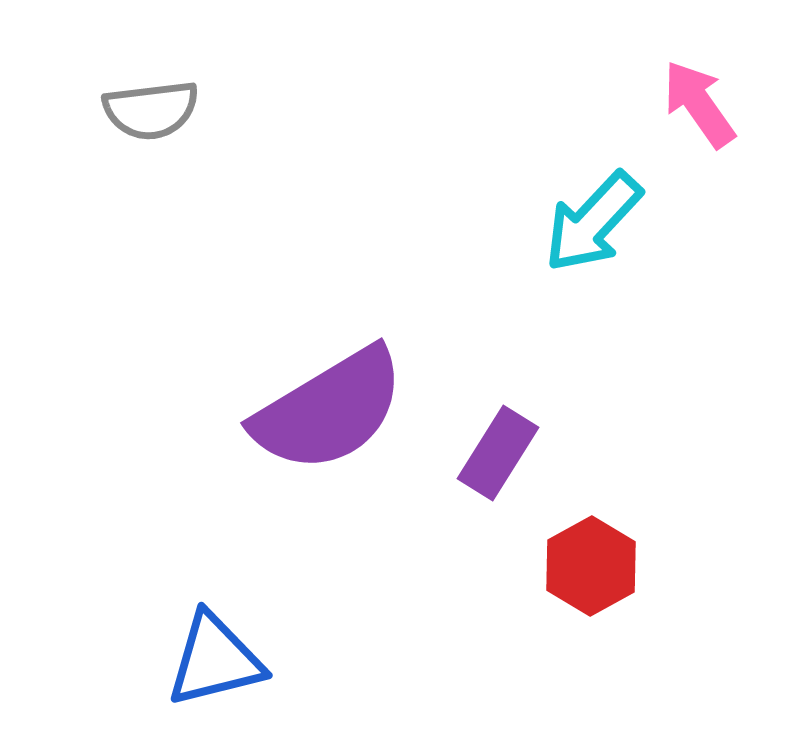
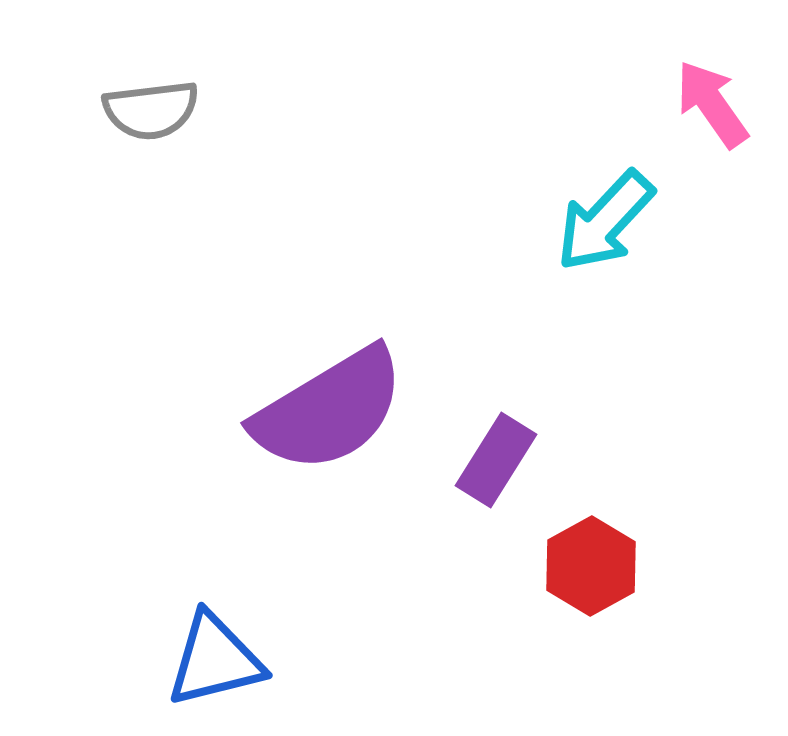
pink arrow: moved 13 px right
cyan arrow: moved 12 px right, 1 px up
purple rectangle: moved 2 px left, 7 px down
